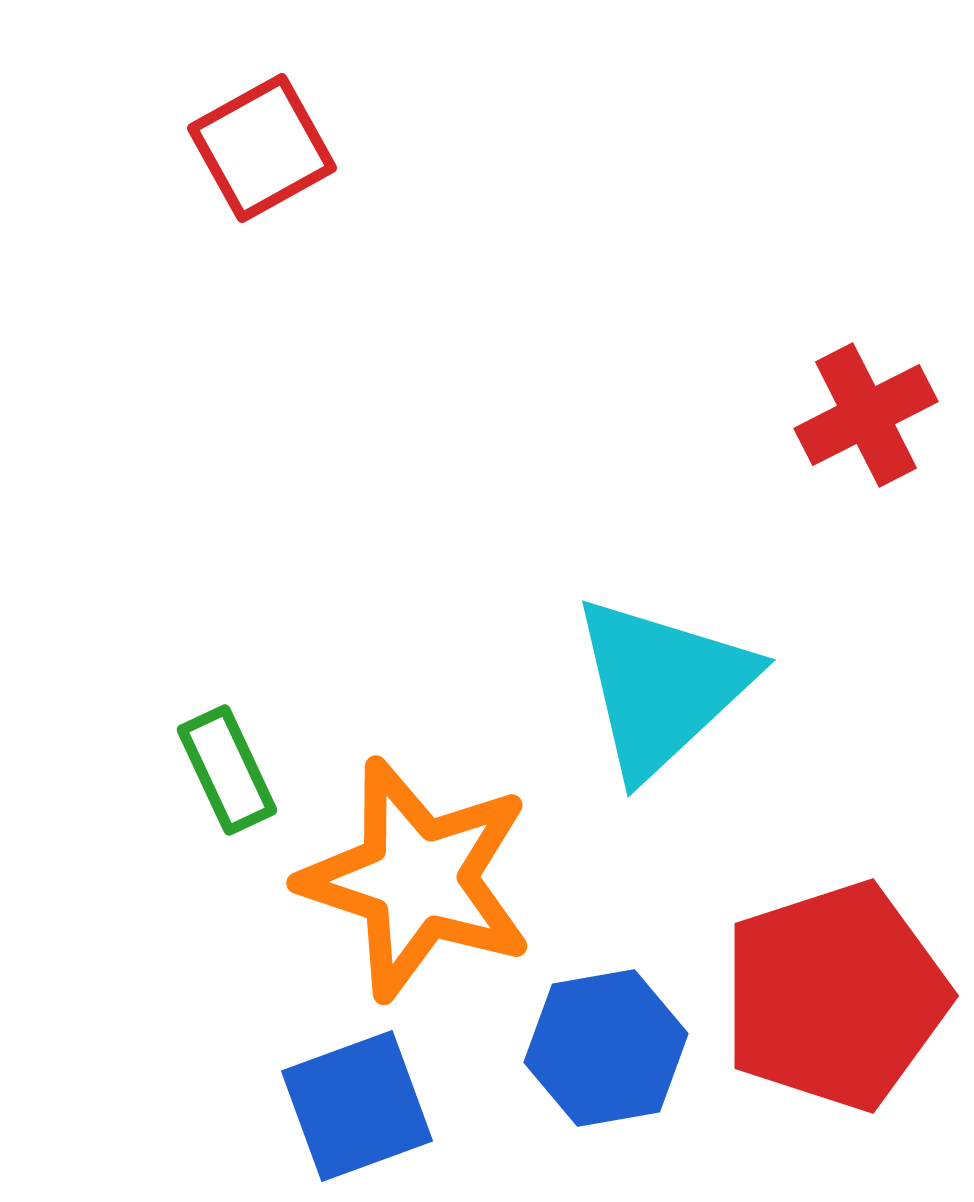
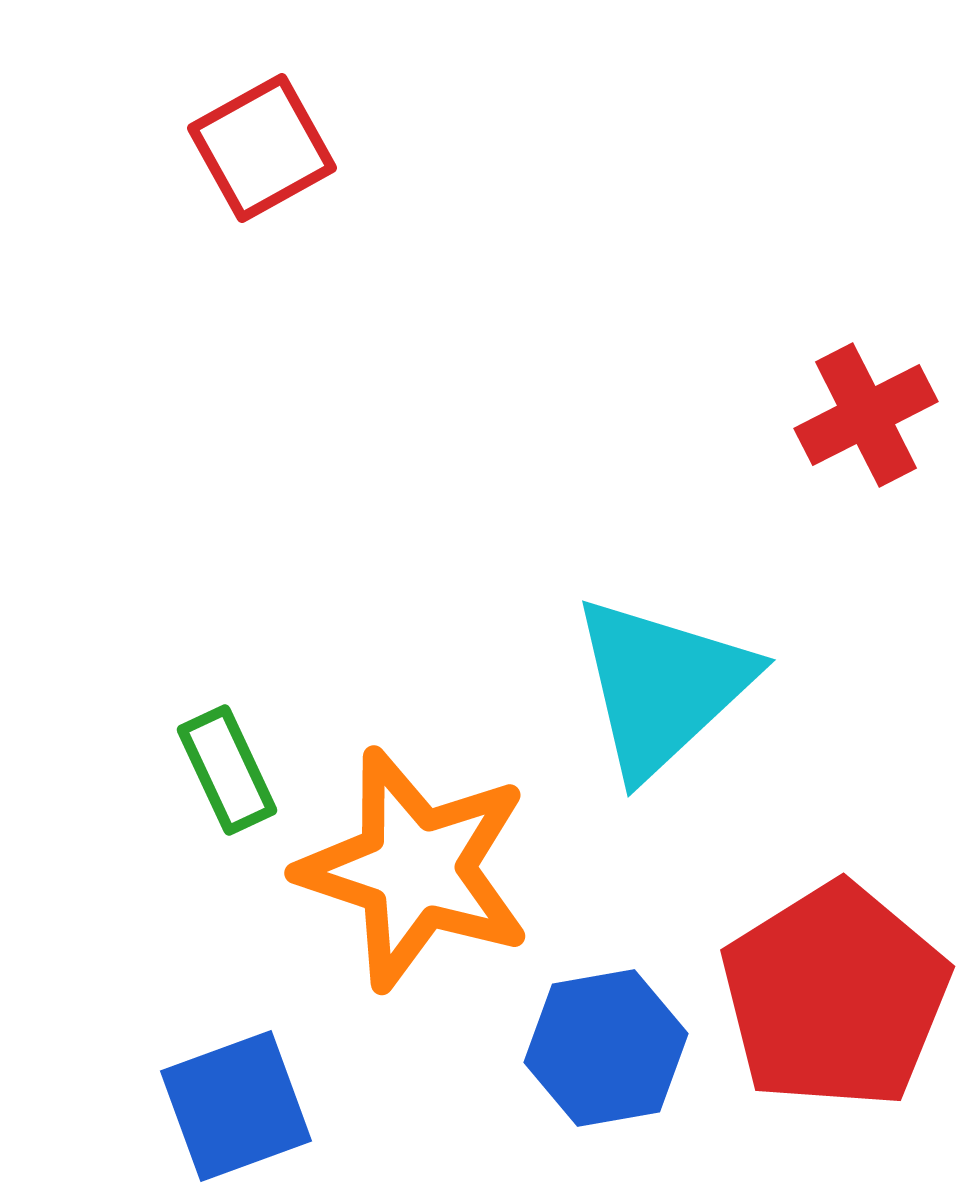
orange star: moved 2 px left, 10 px up
red pentagon: rotated 14 degrees counterclockwise
blue square: moved 121 px left
